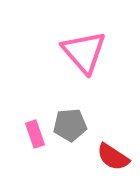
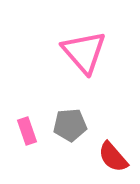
pink rectangle: moved 8 px left, 3 px up
red semicircle: rotated 16 degrees clockwise
